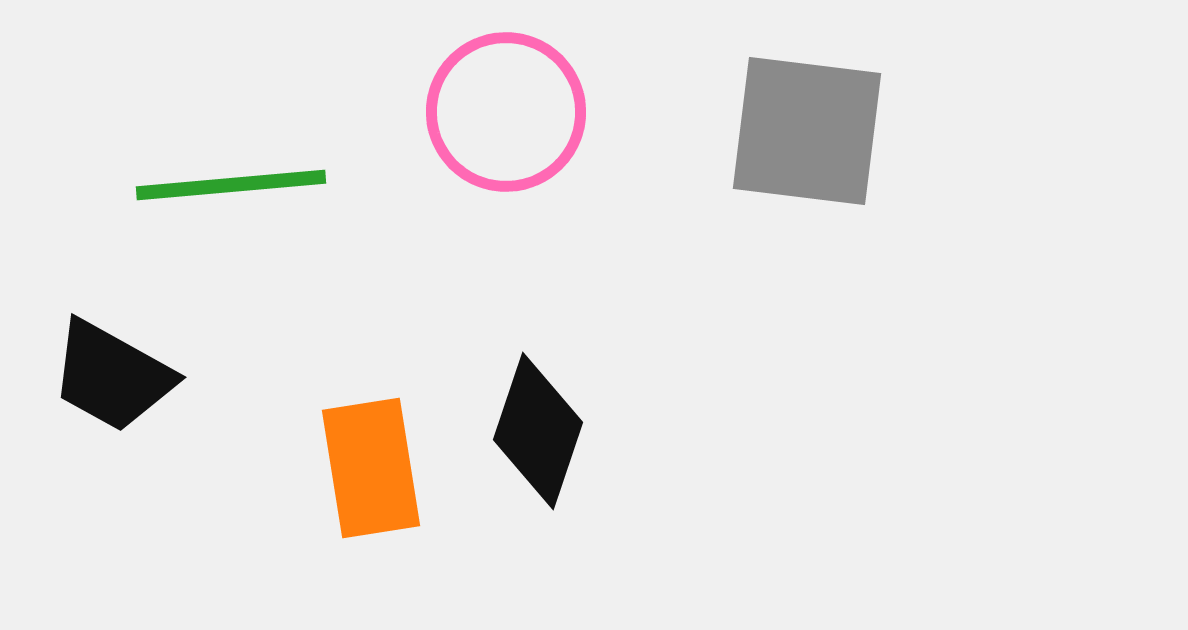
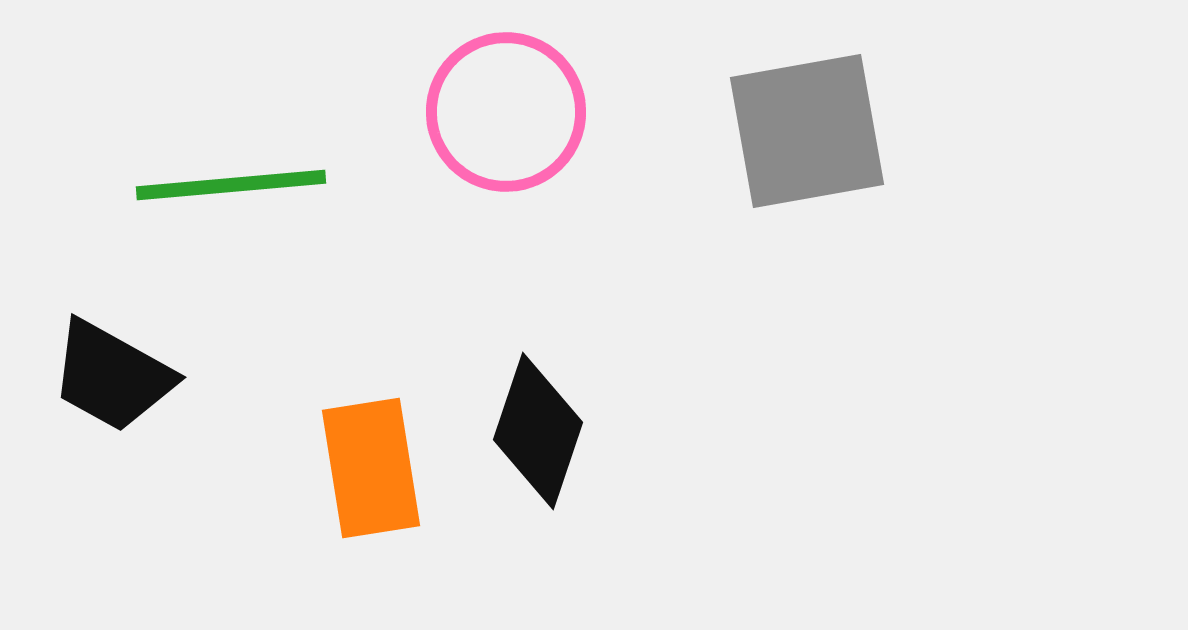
gray square: rotated 17 degrees counterclockwise
